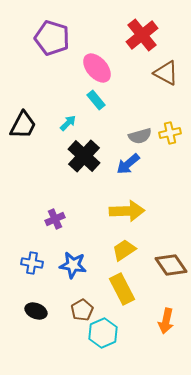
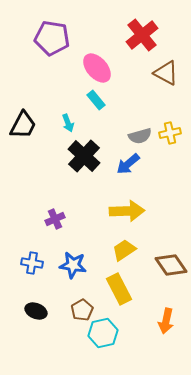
purple pentagon: rotated 8 degrees counterclockwise
cyan arrow: rotated 114 degrees clockwise
yellow rectangle: moved 3 px left
cyan hexagon: rotated 12 degrees clockwise
